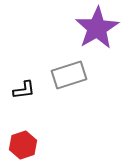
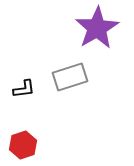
gray rectangle: moved 1 px right, 2 px down
black L-shape: moved 1 px up
